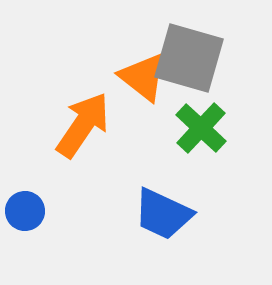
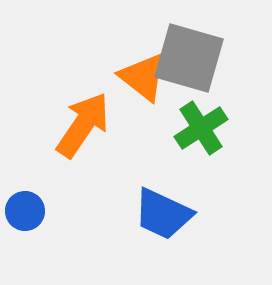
green cross: rotated 14 degrees clockwise
